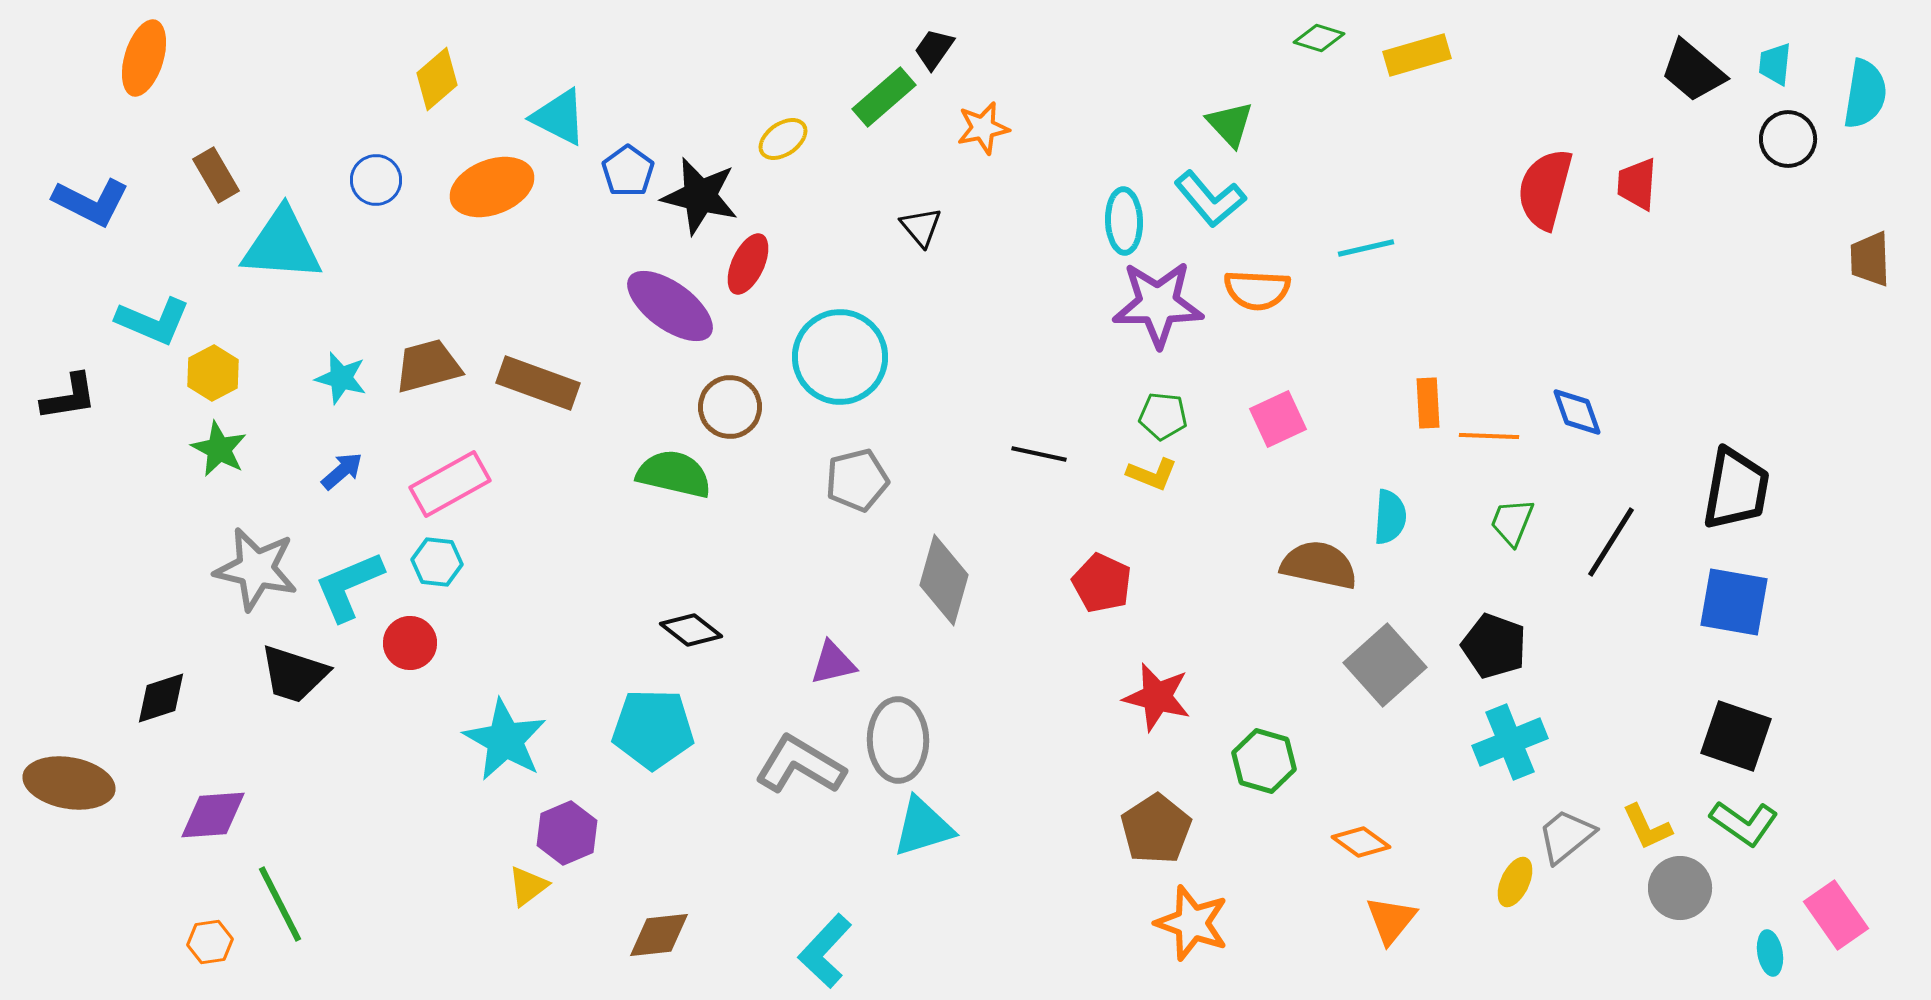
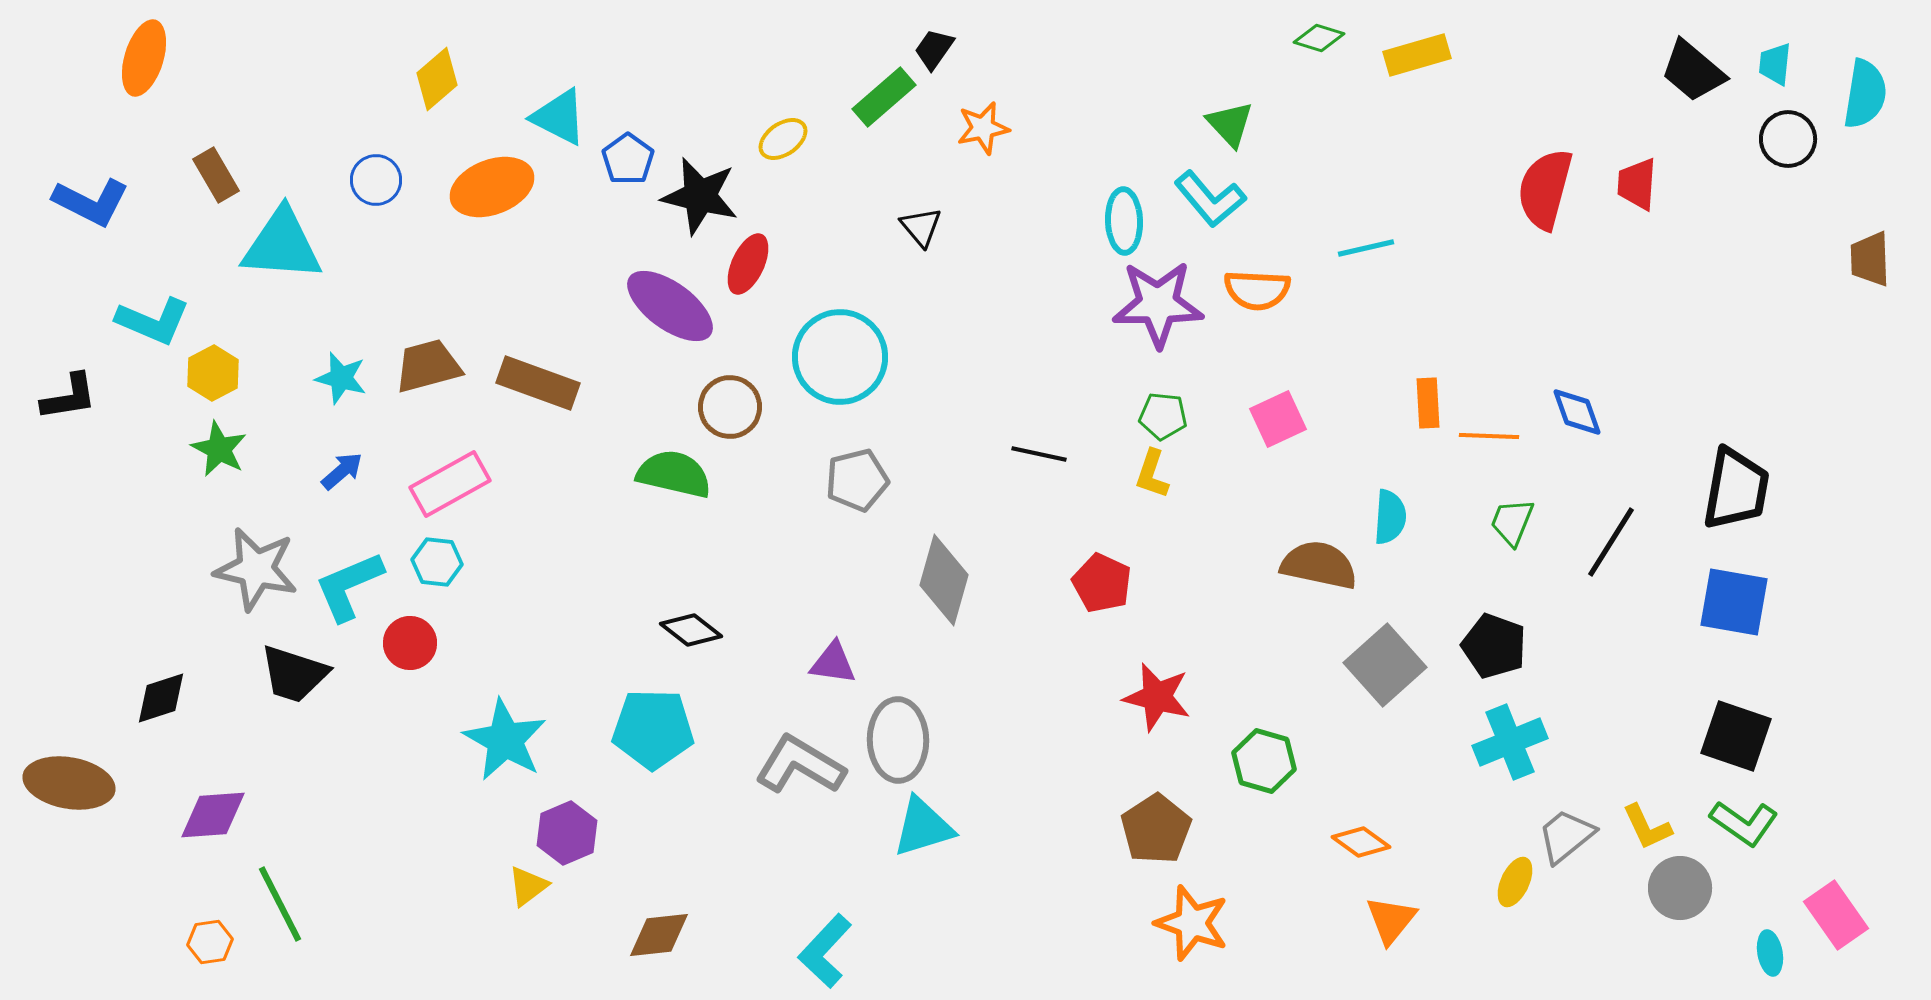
blue pentagon at (628, 171): moved 12 px up
yellow L-shape at (1152, 474): rotated 87 degrees clockwise
purple triangle at (833, 663): rotated 21 degrees clockwise
